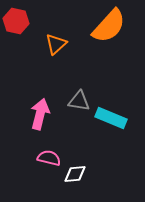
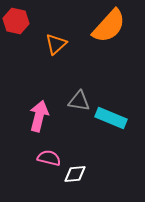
pink arrow: moved 1 px left, 2 px down
